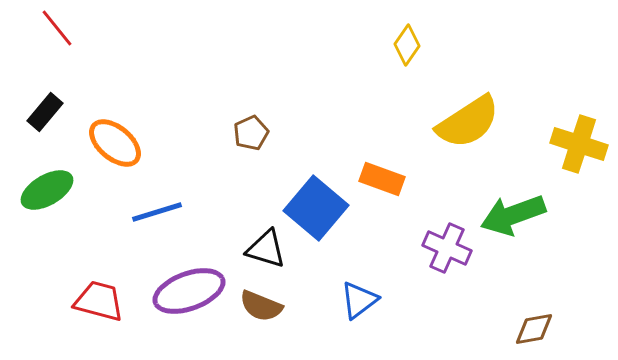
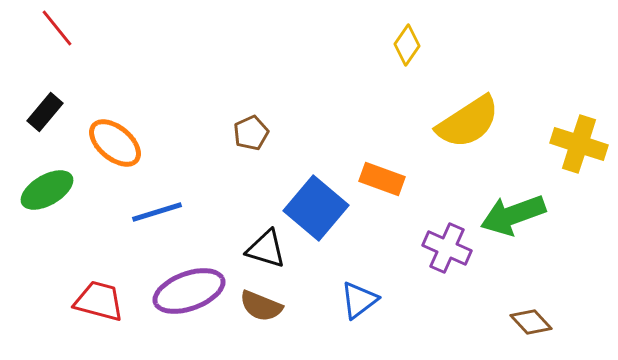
brown diamond: moved 3 px left, 7 px up; rotated 57 degrees clockwise
